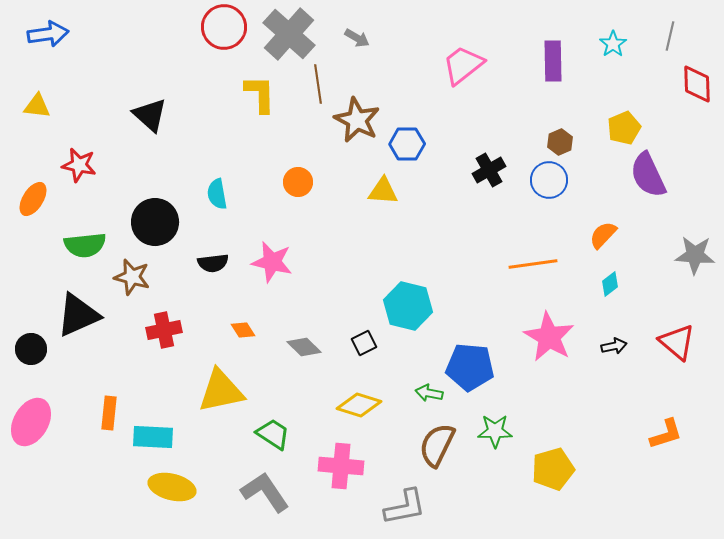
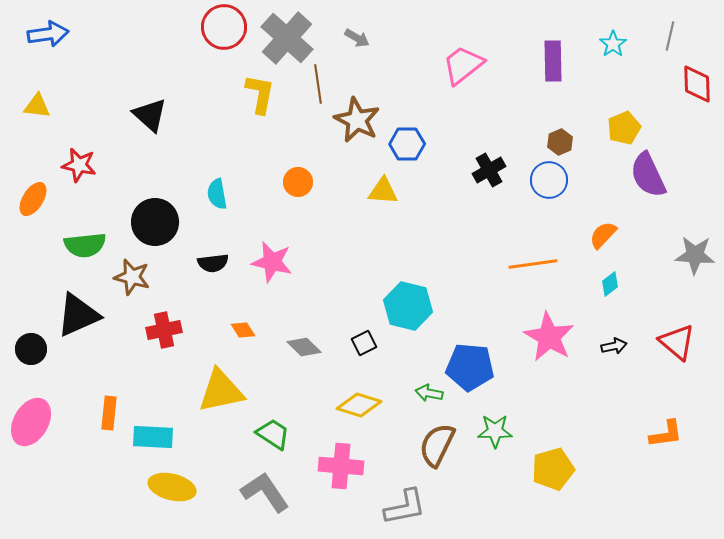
gray cross at (289, 34): moved 2 px left, 4 px down
yellow L-shape at (260, 94): rotated 12 degrees clockwise
orange L-shape at (666, 434): rotated 9 degrees clockwise
